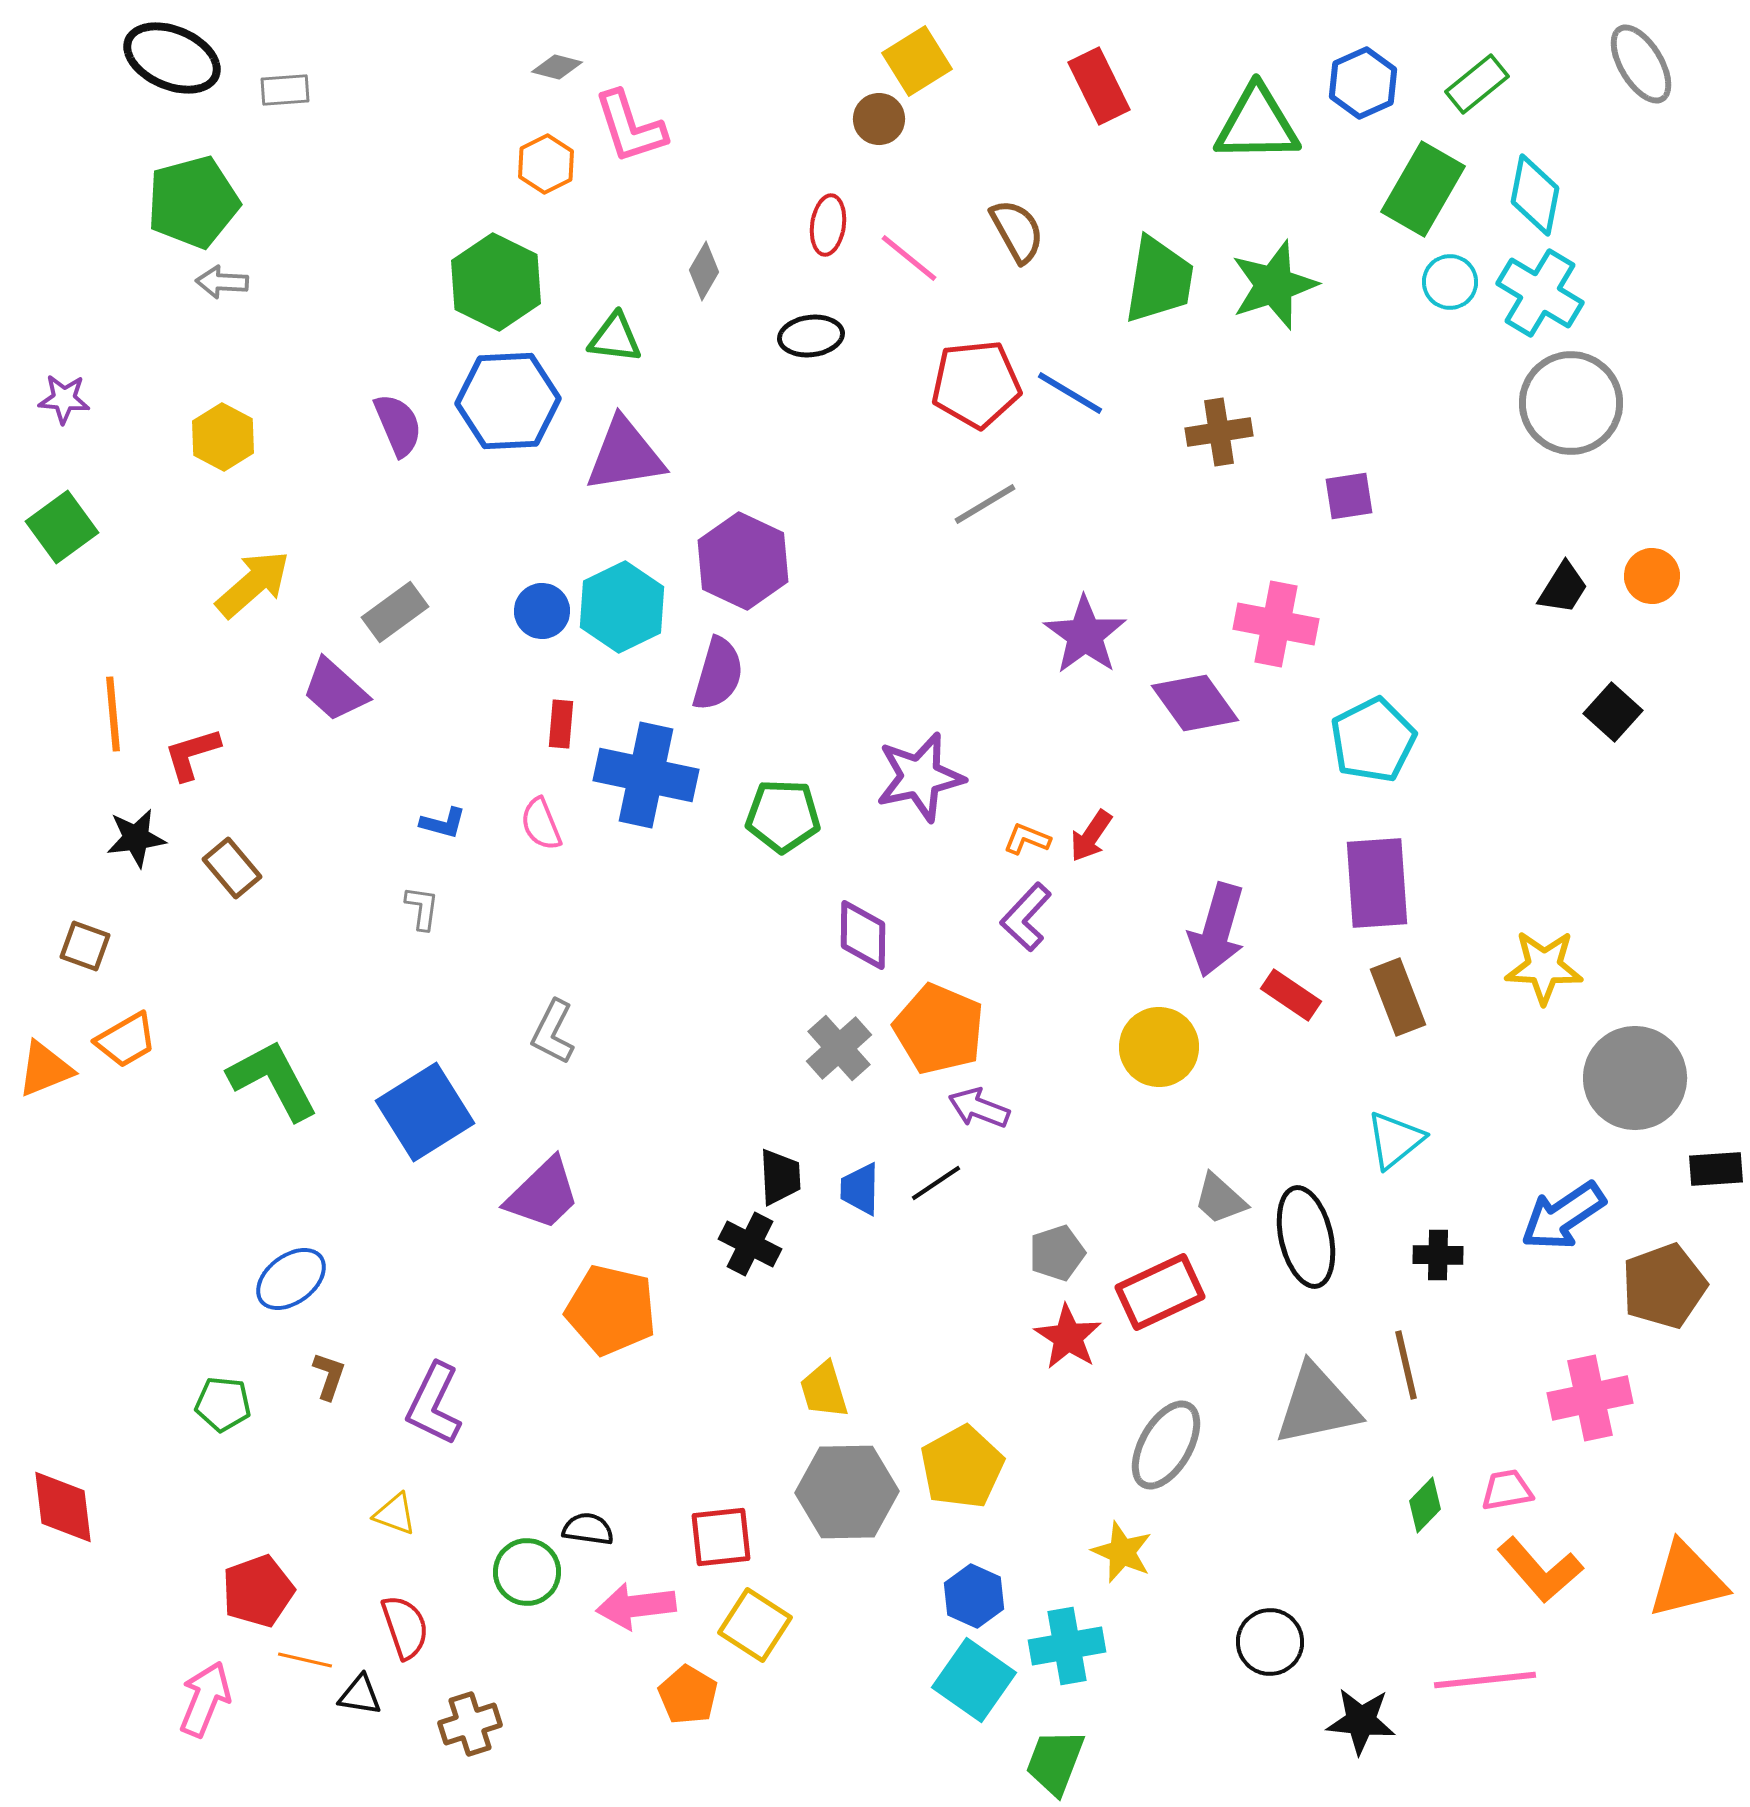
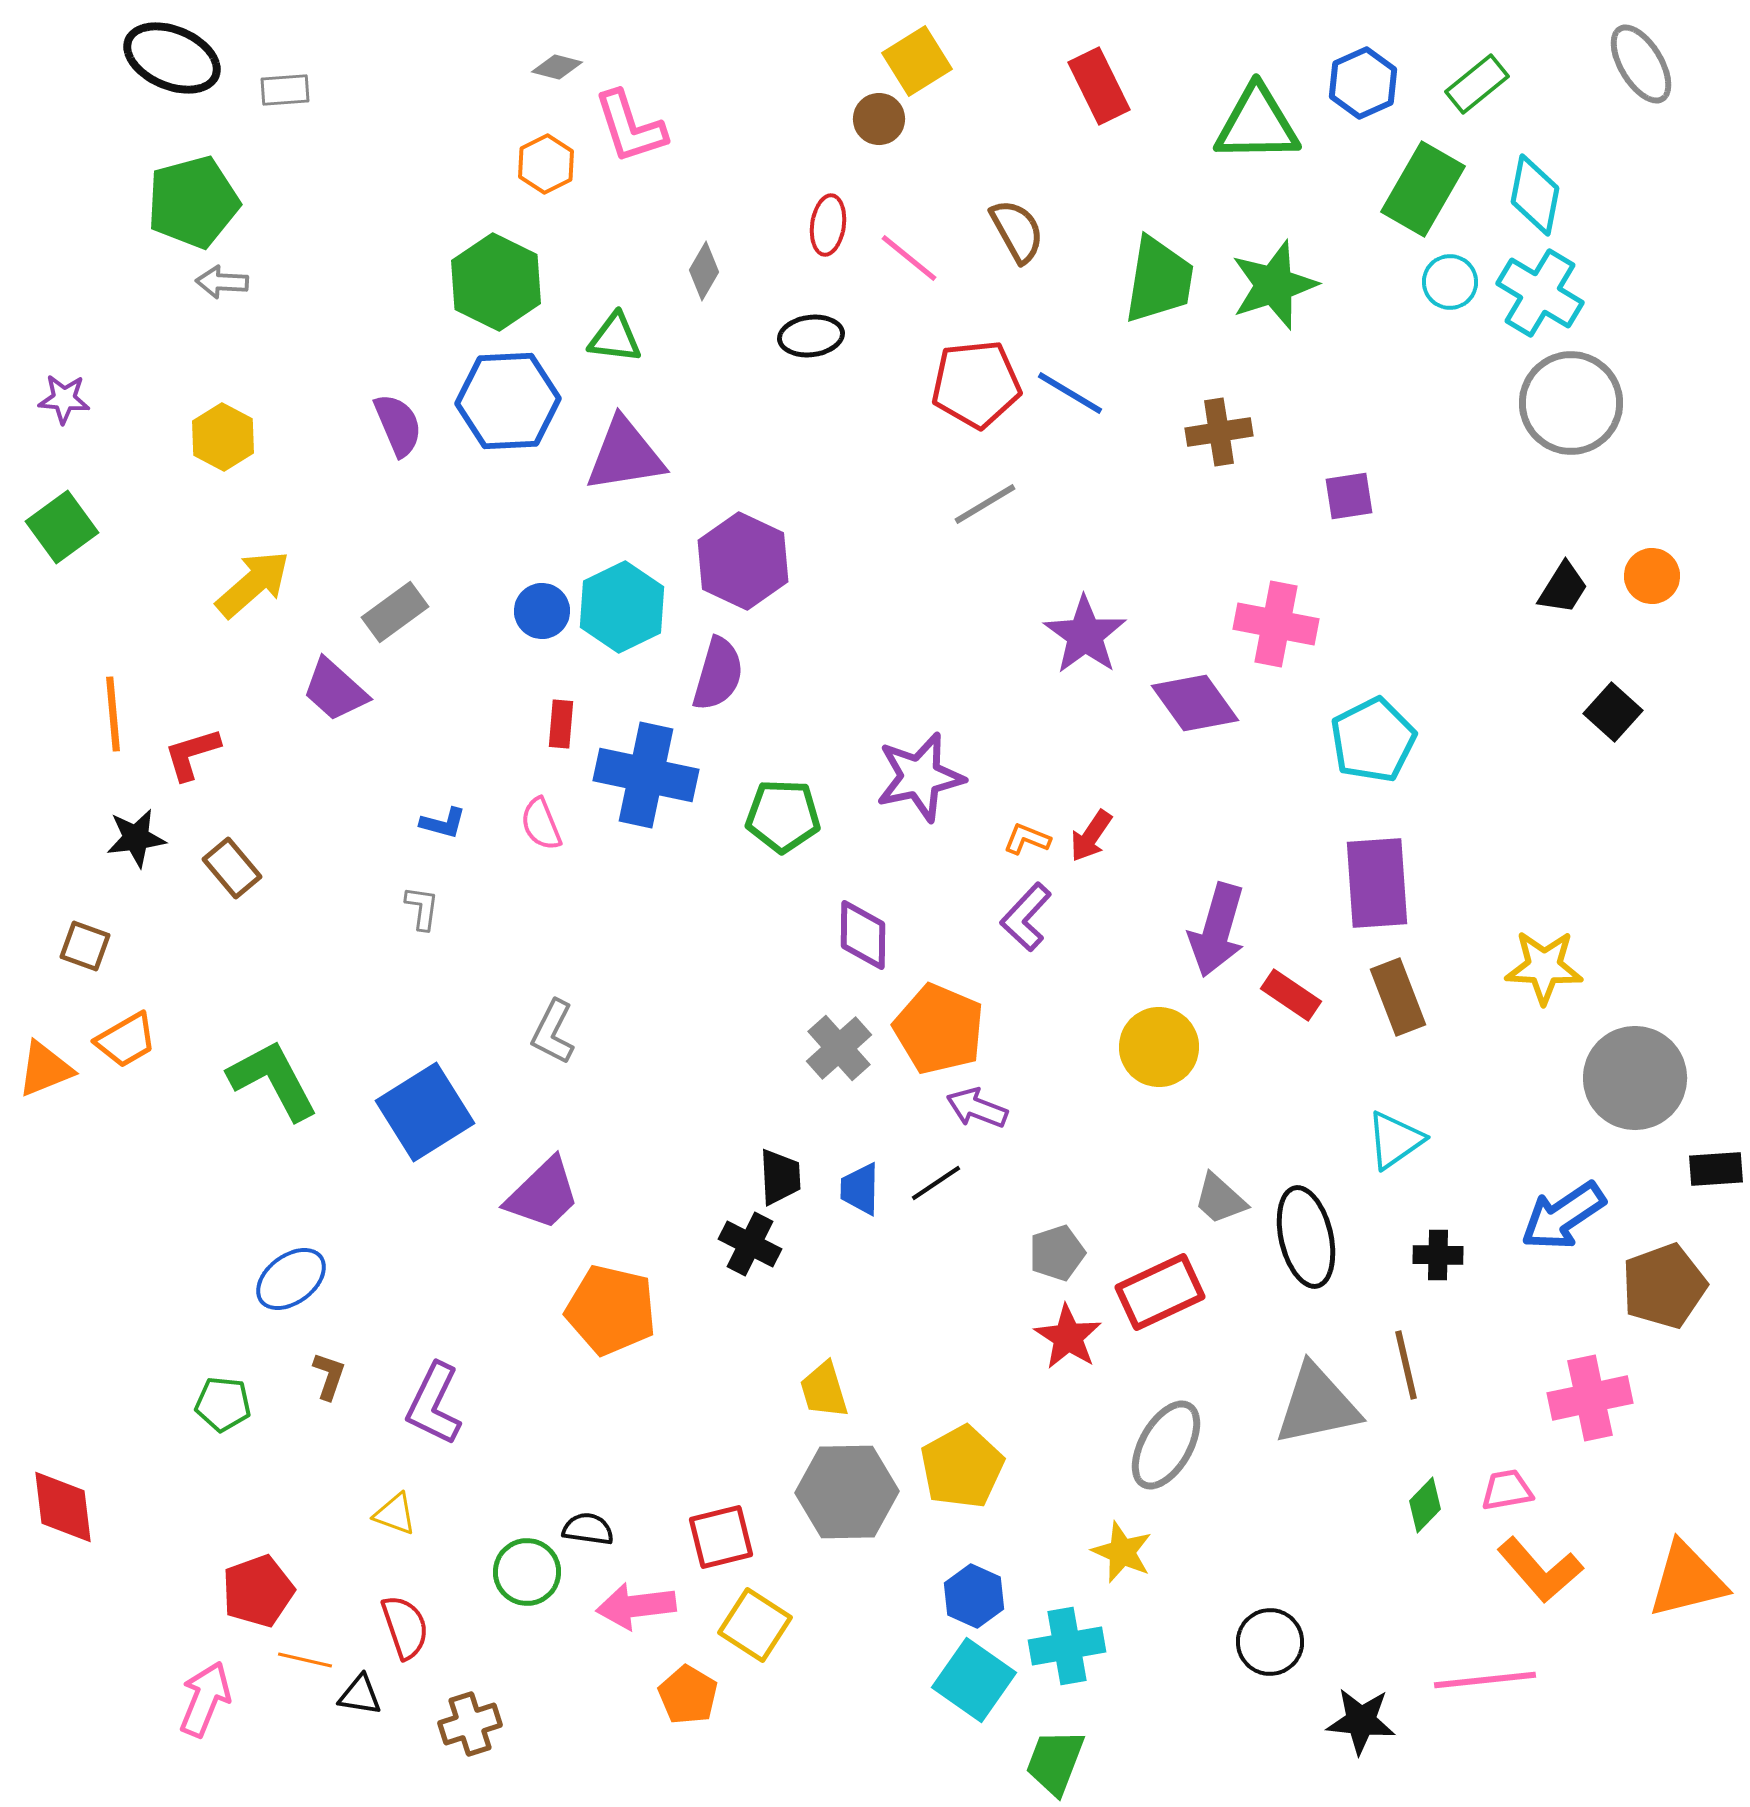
purple arrow at (979, 1108): moved 2 px left
cyan triangle at (1395, 1140): rotated 4 degrees clockwise
red square at (721, 1537): rotated 8 degrees counterclockwise
